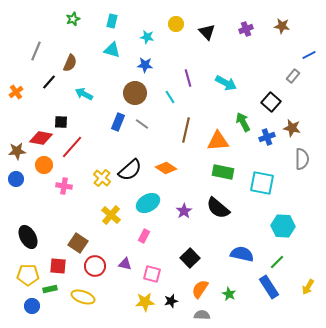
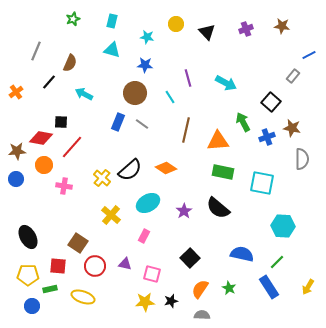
green star at (229, 294): moved 6 px up
